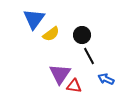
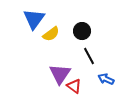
black circle: moved 4 px up
red triangle: rotated 28 degrees clockwise
